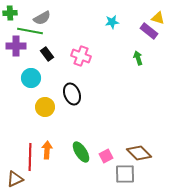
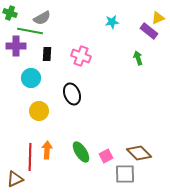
green cross: rotated 24 degrees clockwise
yellow triangle: rotated 40 degrees counterclockwise
black rectangle: rotated 40 degrees clockwise
yellow circle: moved 6 px left, 4 px down
